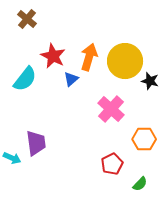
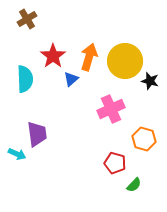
brown cross: rotated 18 degrees clockwise
red star: rotated 10 degrees clockwise
cyan semicircle: rotated 40 degrees counterclockwise
pink cross: rotated 24 degrees clockwise
orange hexagon: rotated 15 degrees clockwise
purple trapezoid: moved 1 px right, 9 px up
cyan arrow: moved 5 px right, 4 px up
red pentagon: moved 3 px right, 1 px up; rotated 30 degrees counterclockwise
green semicircle: moved 6 px left, 1 px down
